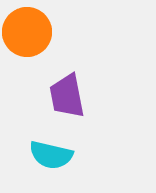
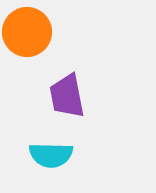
cyan semicircle: rotated 12 degrees counterclockwise
